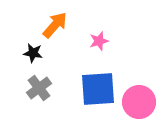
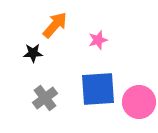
pink star: moved 1 px left, 1 px up
black star: rotated 12 degrees counterclockwise
gray cross: moved 6 px right, 10 px down
